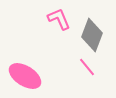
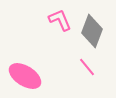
pink L-shape: moved 1 px right, 1 px down
gray diamond: moved 4 px up
